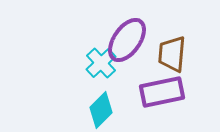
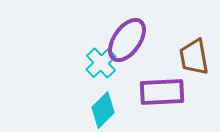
brown trapezoid: moved 22 px right, 3 px down; rotated 15 degrees counterclockwise
purple rectangle: rotated 9 degrees clockwise
cyan diamond: moved 2 px right
